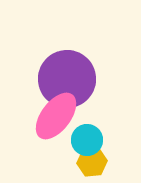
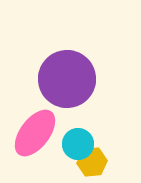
pink ellipse: moved 21 px left, 17 px down
cyan circle: moved 9 px left, 4 px down
